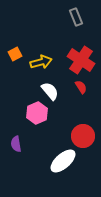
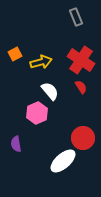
red circle: moved 2 px down
